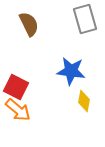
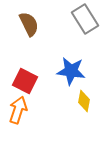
gray rectangle: rotated 16 degrees counterclockwise
red square: moved 9 px right, 6 px up
orange arrow: rotated 112 degrees counterclockwise
